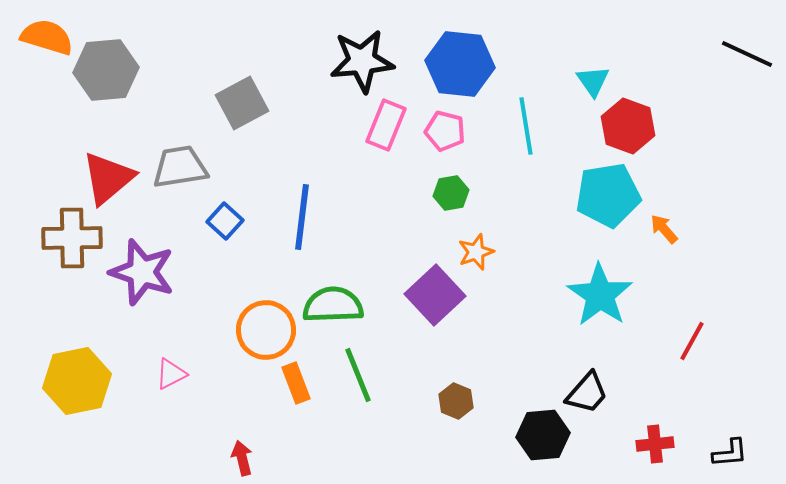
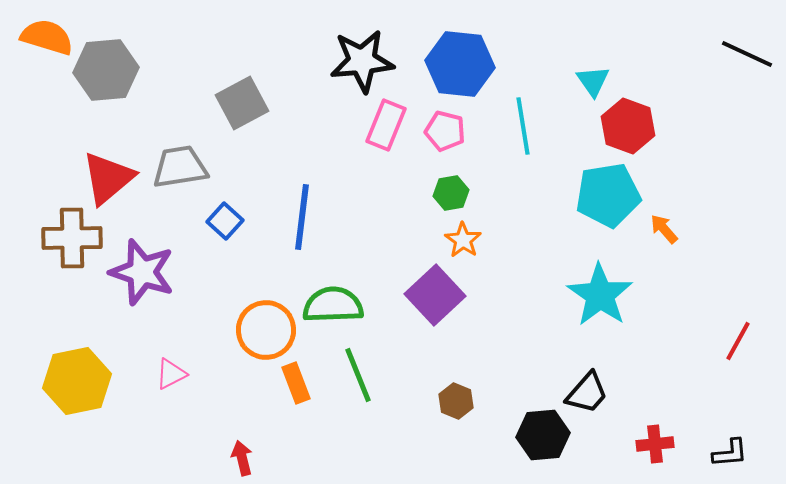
cyan line: moved 3 px left
orange star: moved 13 px left, 12 px up; rotated 18 degrees counterclockwise
red line: moved 46 px right
